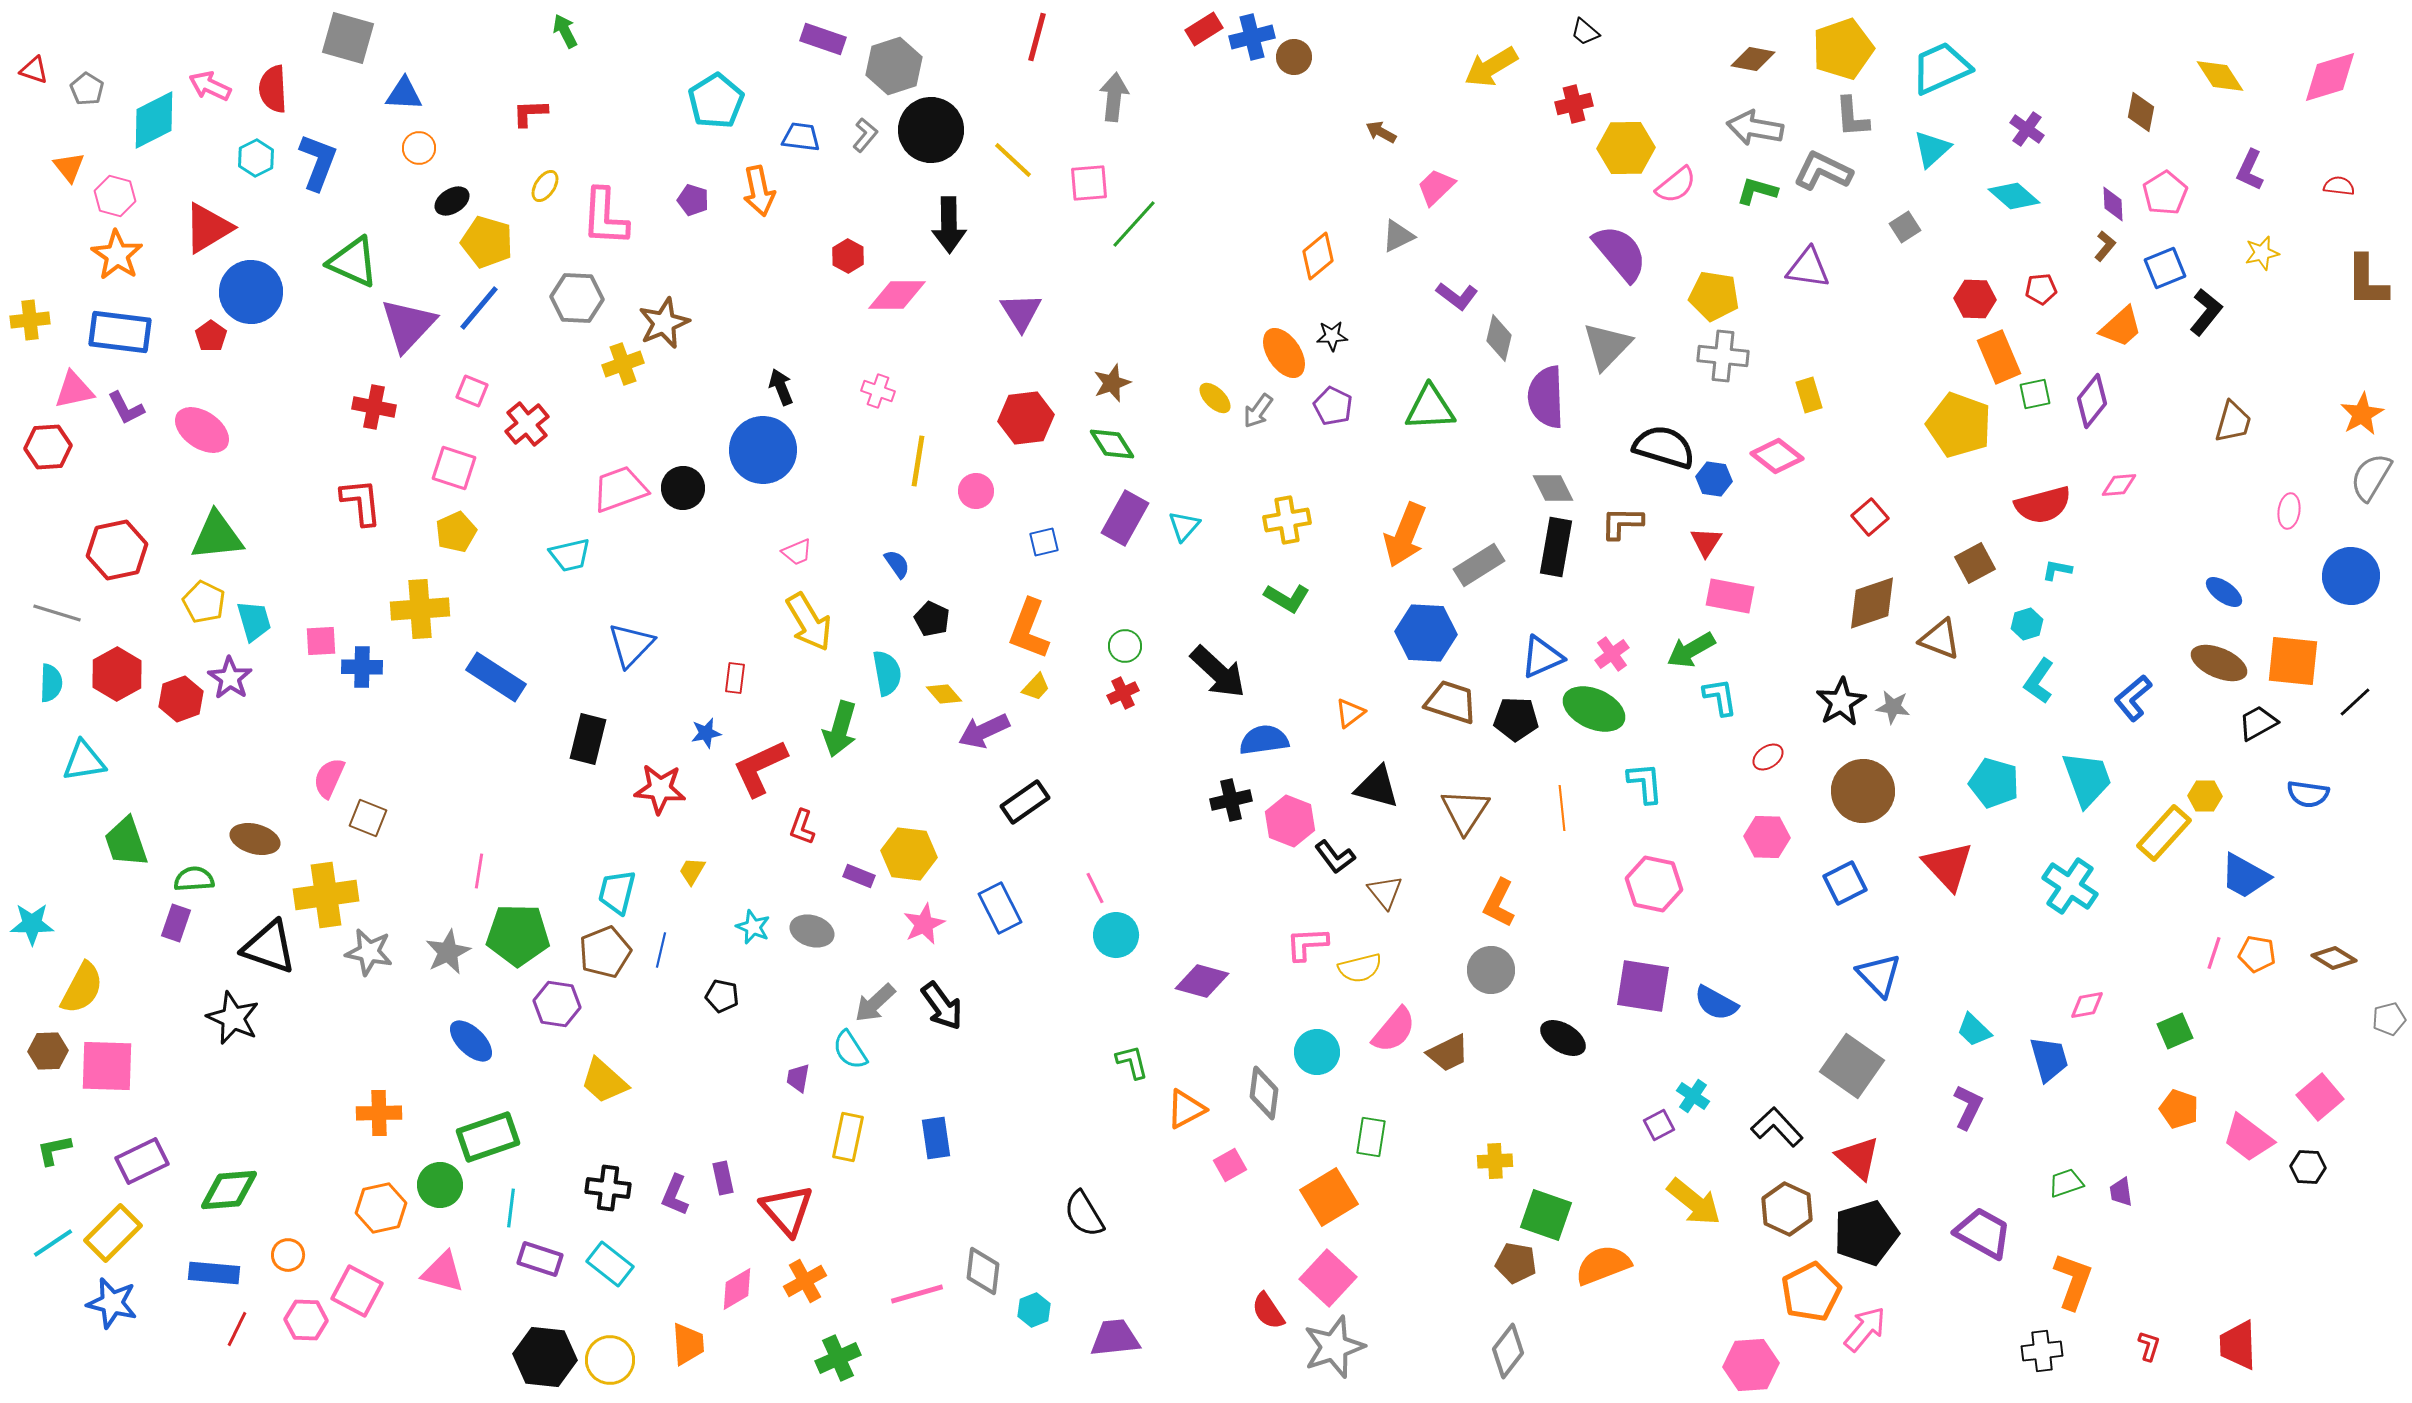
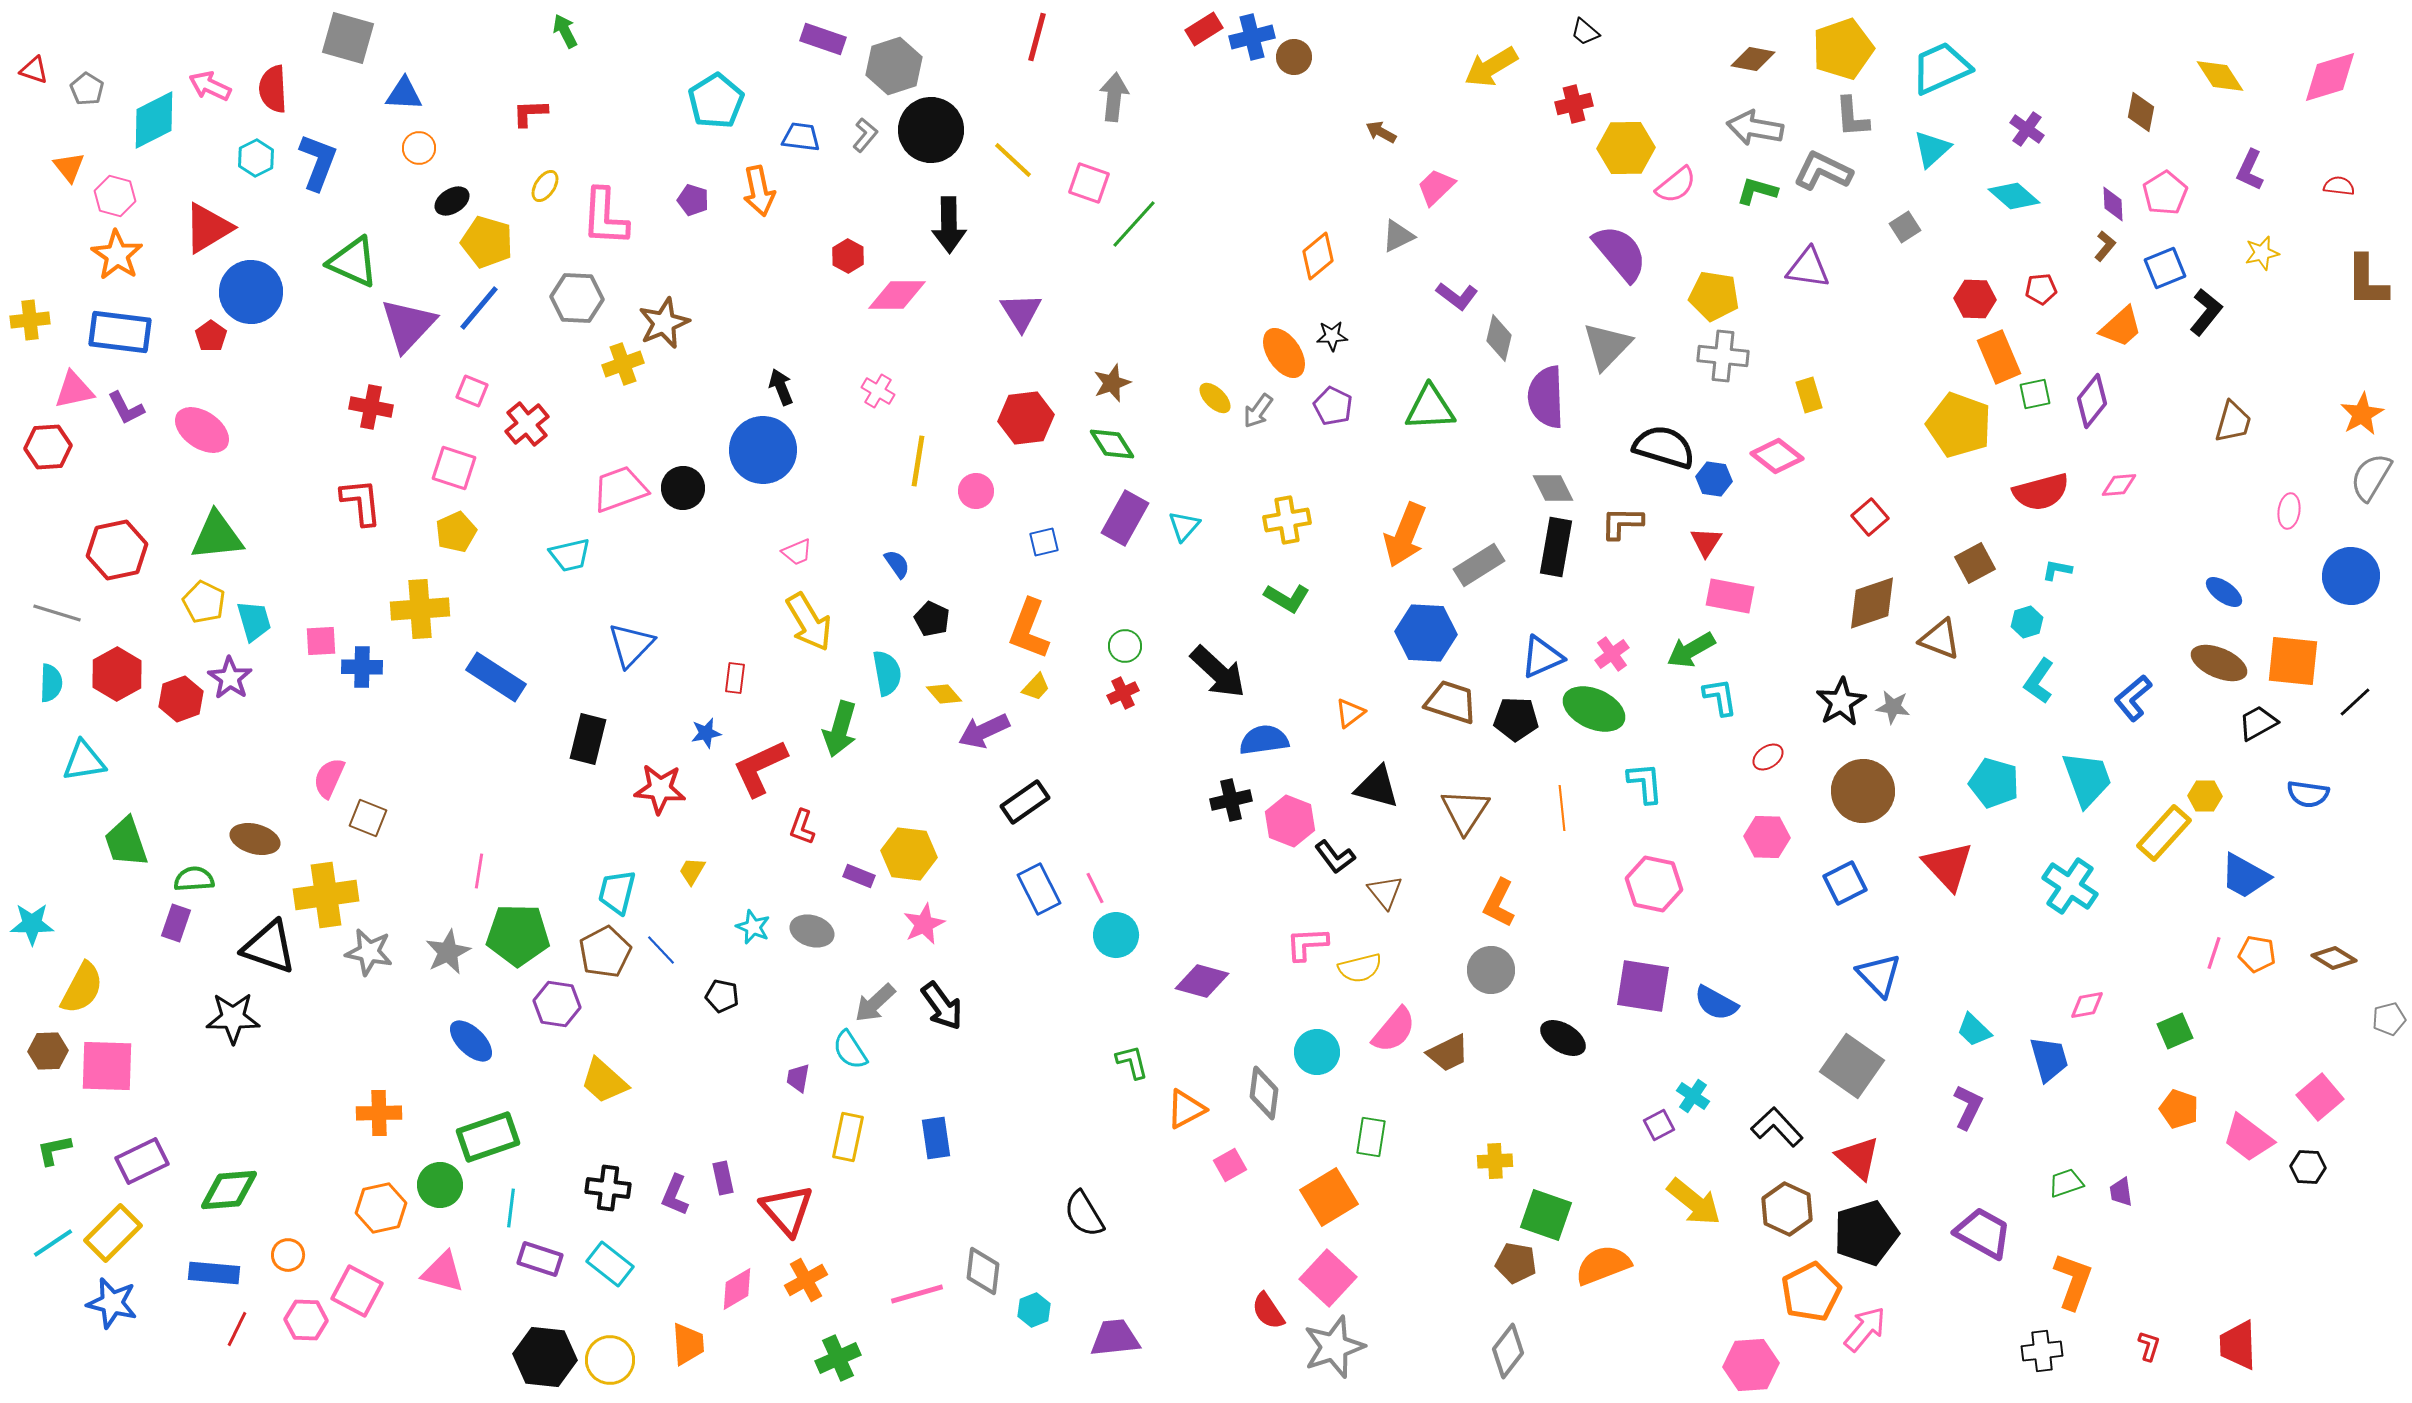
pink square at (1089, 183): rotated 24 degrees clockwise
pink cross at (878, 391): rotated 12 degrees clockwise
red cross at (374, 407): moved 3 px left
red semicircle at (2043, 505): moved 2 px left, 13 px up
cyan hexagon at (2027, 624): moved 2 px up
blue rectangle at (1000, 908): moved 39 px right, 19 px up
blue line at (661, 950): rotated 56 degrees counterclockwise
brown pentagon at (605, 952): rotated 6 degrees counterclockwise
black star at (233, 1018): rotated 24 degrees counterclockwise
orange cross at (805, 1281): moved 1 px right, 1 px up
